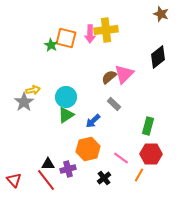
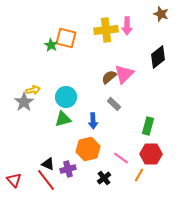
pink arrow: moved 37 px right, 8 px up
green triangle: moved 3 px left, 4 px down; rotated 18 degrees clockwise
blue arrow: rotated 49 degrees counterclockwise
black triangle: rotated 24 degrees clockwise
